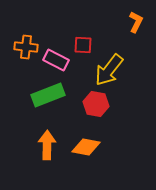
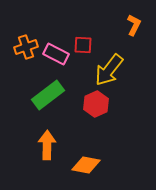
orange L-shape: moved 2 px left, 3 px down
orange cross: rotated 25 degrees counterclockwise
pink rectangle: moved 6 px up
green rectangle: rotated 16 degrees counterclockwise
red hexagon: rotated 25 degrees clockwise
orange diamond: moved 18 px down
